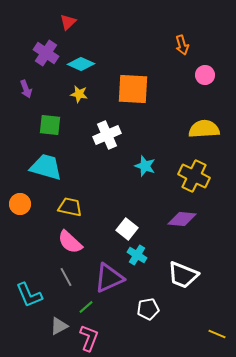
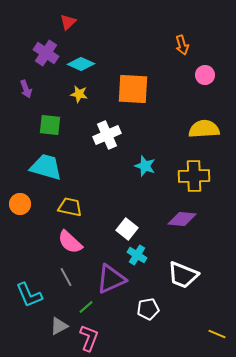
yellow cross: rotated 28 degrees counterclockwise
purple triangle: moved 2 px right, 1 px down
